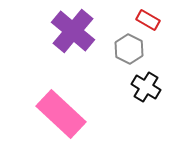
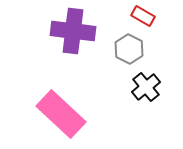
red rectangle: moved 5 px left, 4 px up
purple cross: rotated 33 degrees counterclockwise
black cross: rotated 20 degrees clockwise
